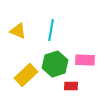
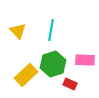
yellow triangle: rotated 24 degrees clockwise
green hexagon: moved 2 px left
red rectangle: moved 1 px left, 2 px up; rotated 24 degrees clockwise
